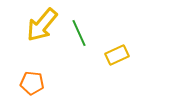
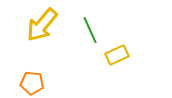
green line: moved 11 px right, 3 px up
